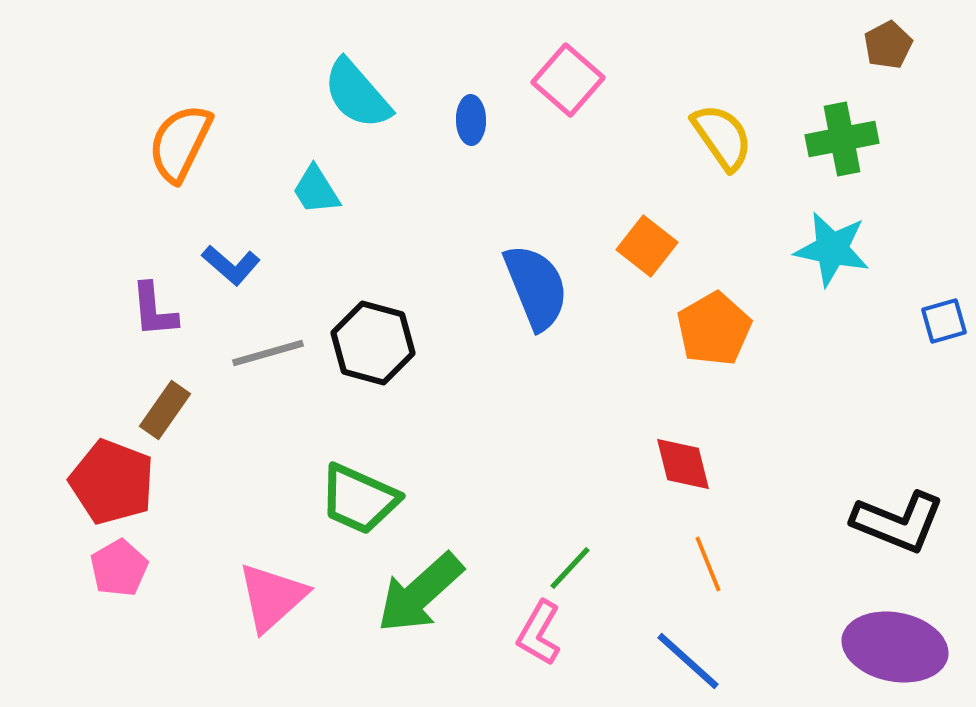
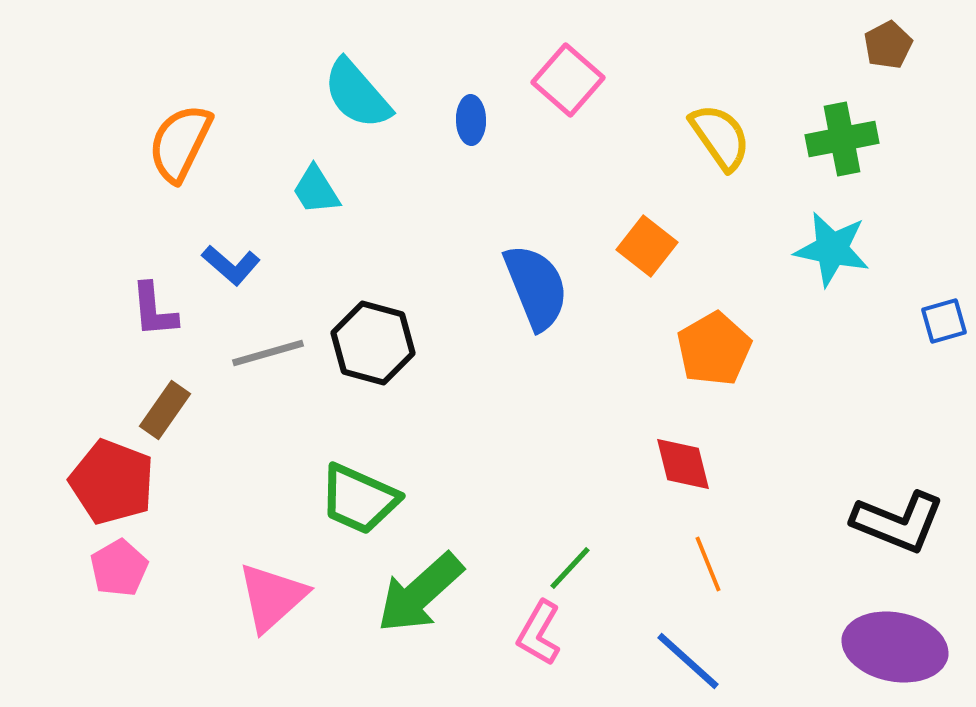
yellow semicircle: moved 2 px left
orange pentagon: moved 20 px down
